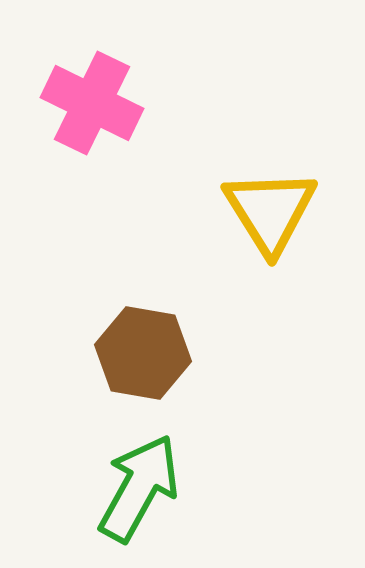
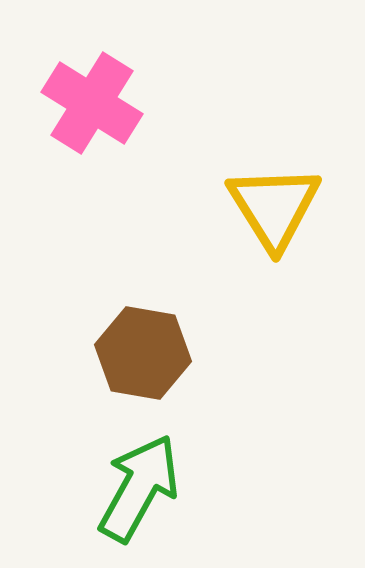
pink cross: rotated 6 degrees clockwise
yellow triangle: moved 4 px right, 4 px up
